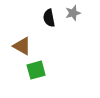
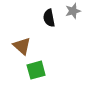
gray star: moved 2 px up
brown triangle: rotated 12 degrees clockwise
